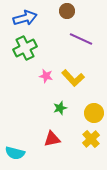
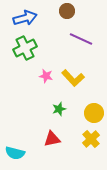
green star: moved 1 px left, 1 px down
